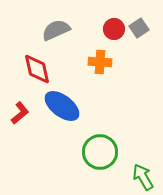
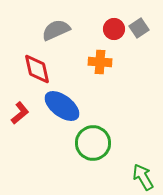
green circle: moved 7 px left, 9 px up
